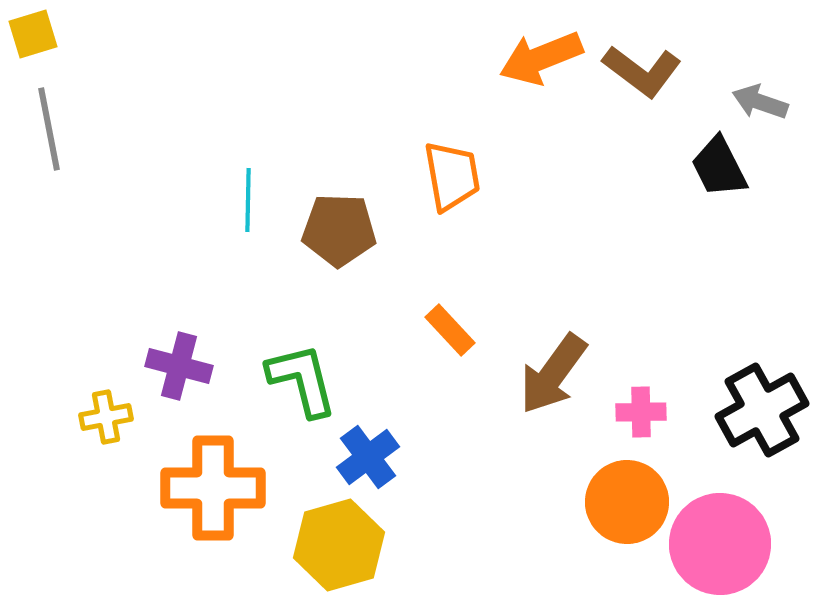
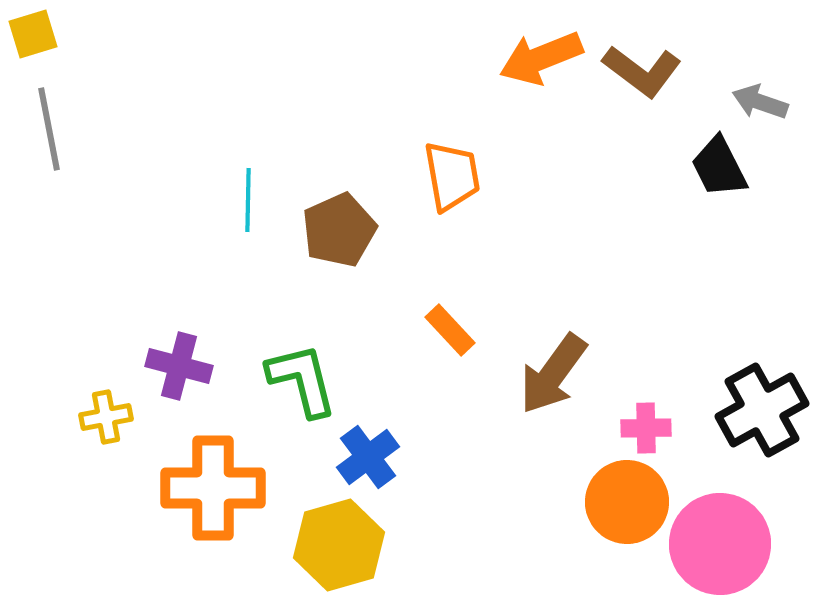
brown pentagon: rotated 26 degrees counterclockwise
pink cross: moved 5 px right, 16 px down
